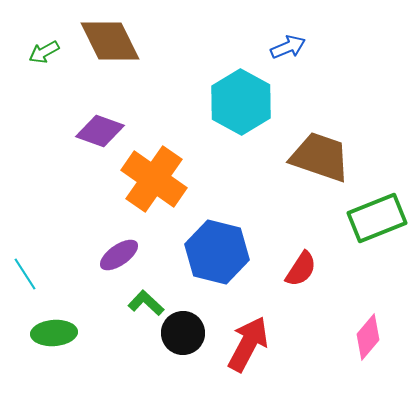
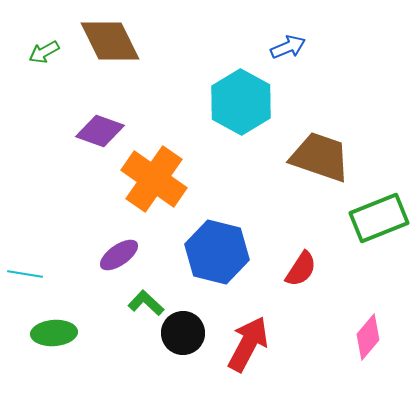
green rectangle: moved 2 px right
cyan line: rotated 48 degrees counterclockwise
